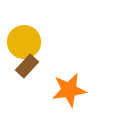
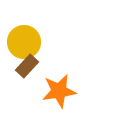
orange star: moved 10 px left, 1 px down
